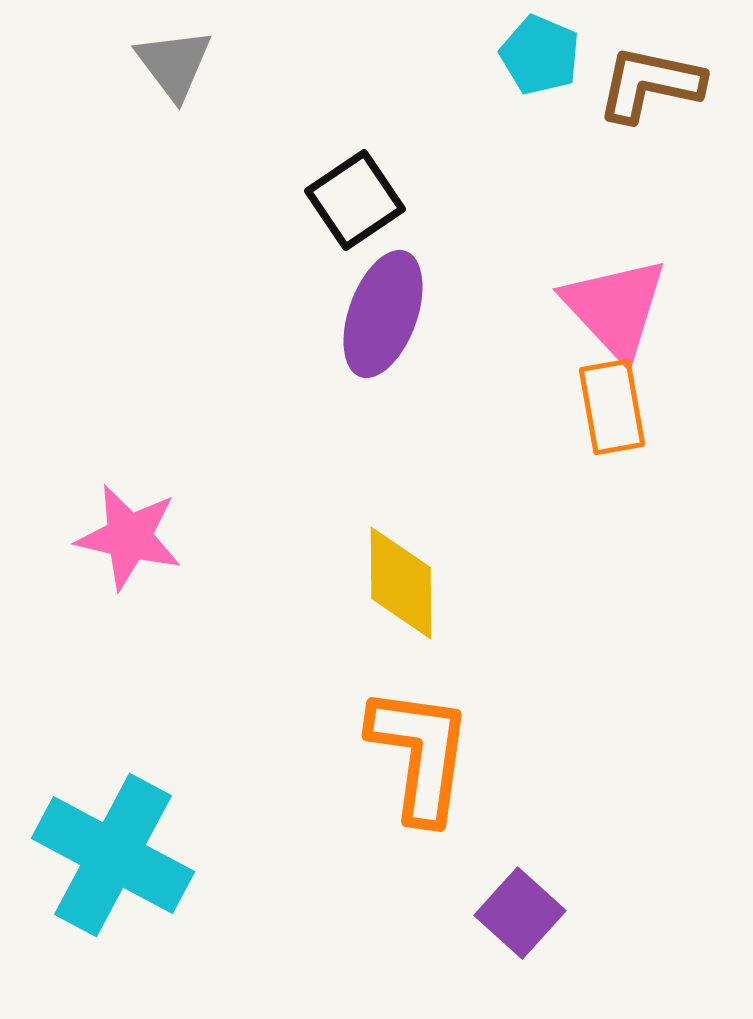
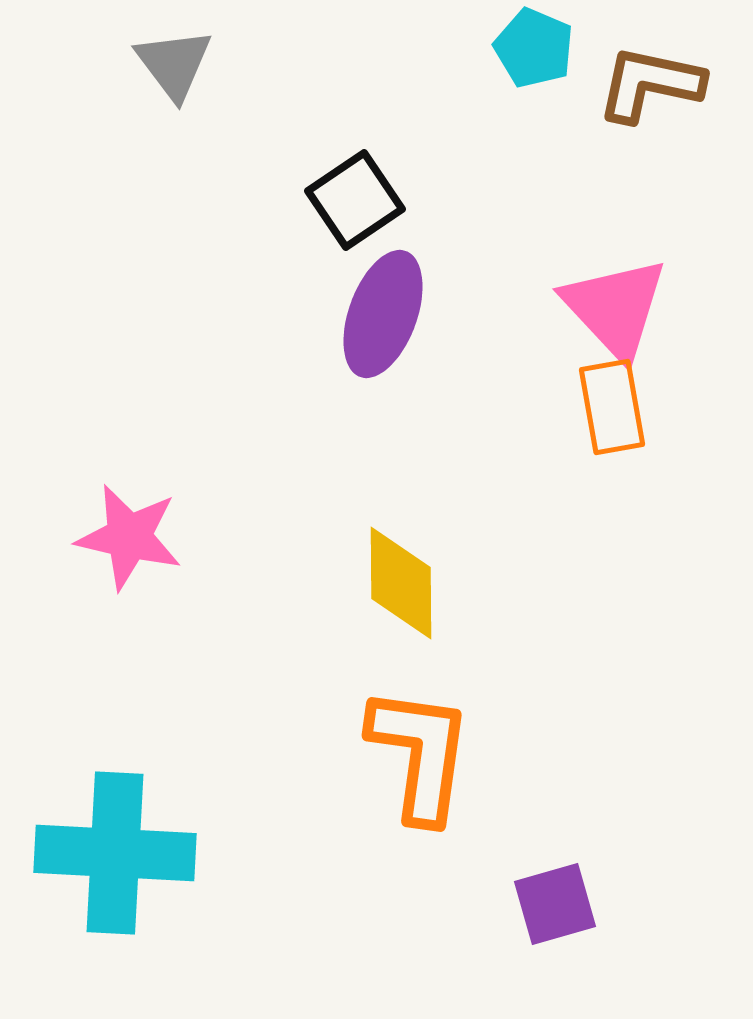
cyan pentagon: moved 6 px left, 7 px up
cyan cross: moved 2 px right, 2 px up; rotated 25 degrees counterclockwise
purple square: moved 35 px right, 9 px up; rotated 32 degrees clockwise
